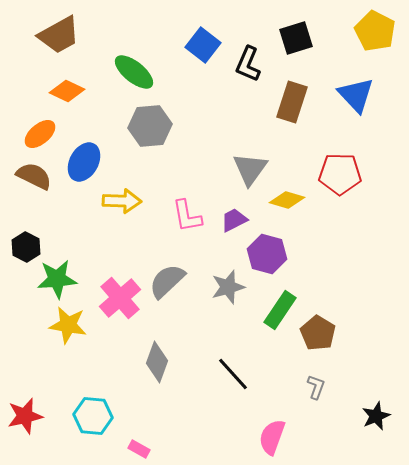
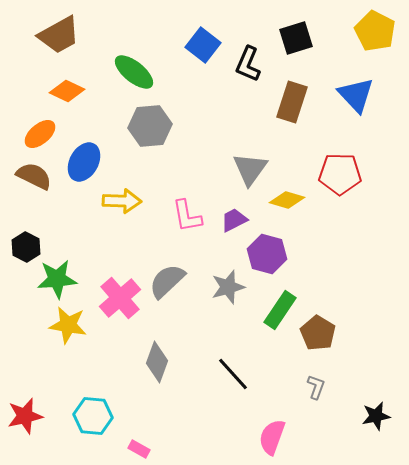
black star: rotated 12 degrees clockwise
